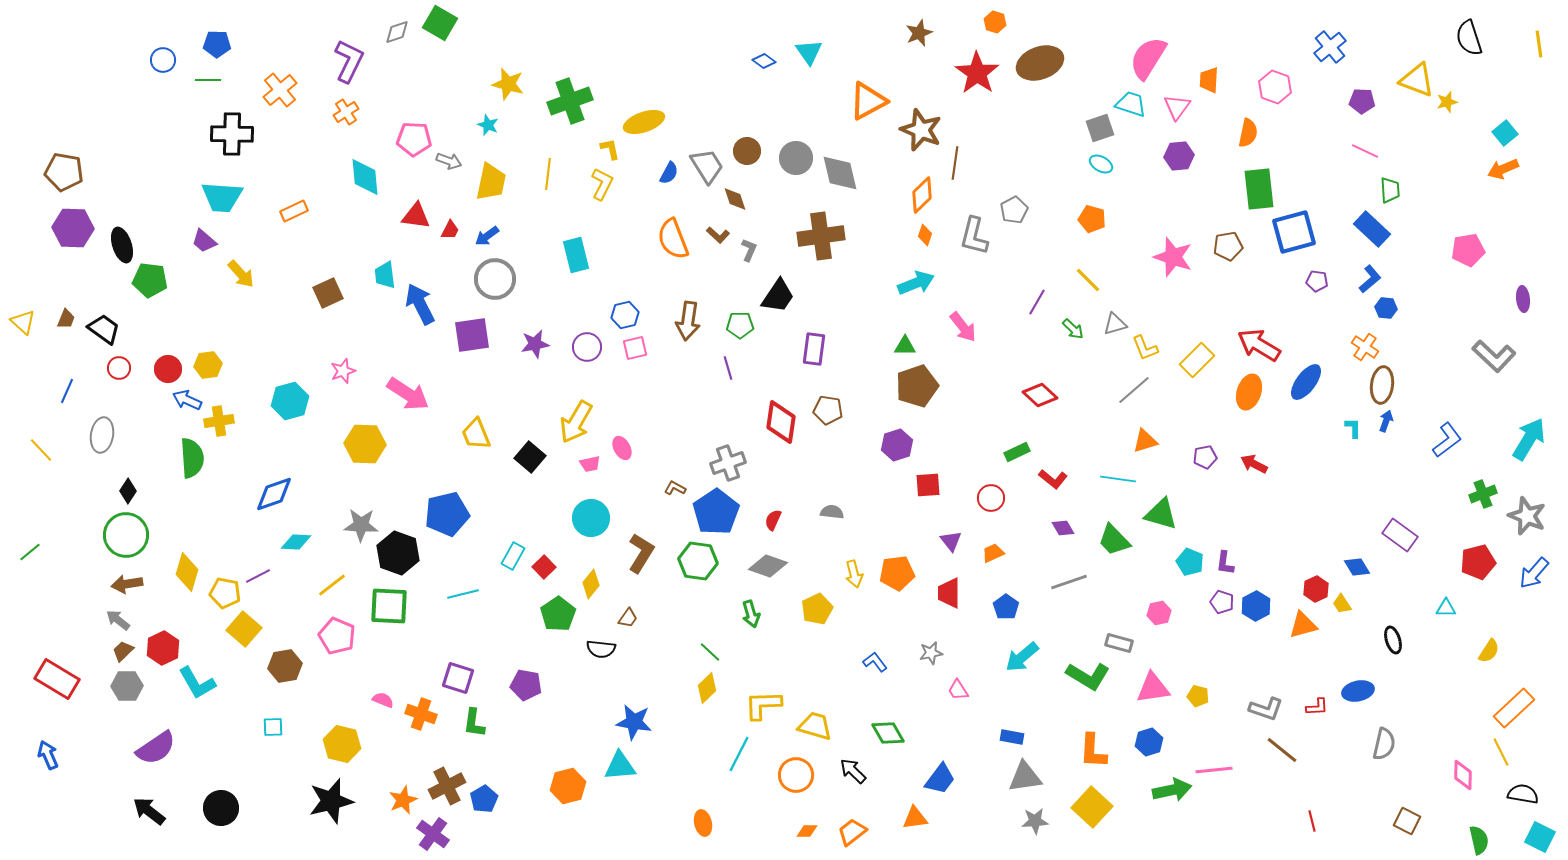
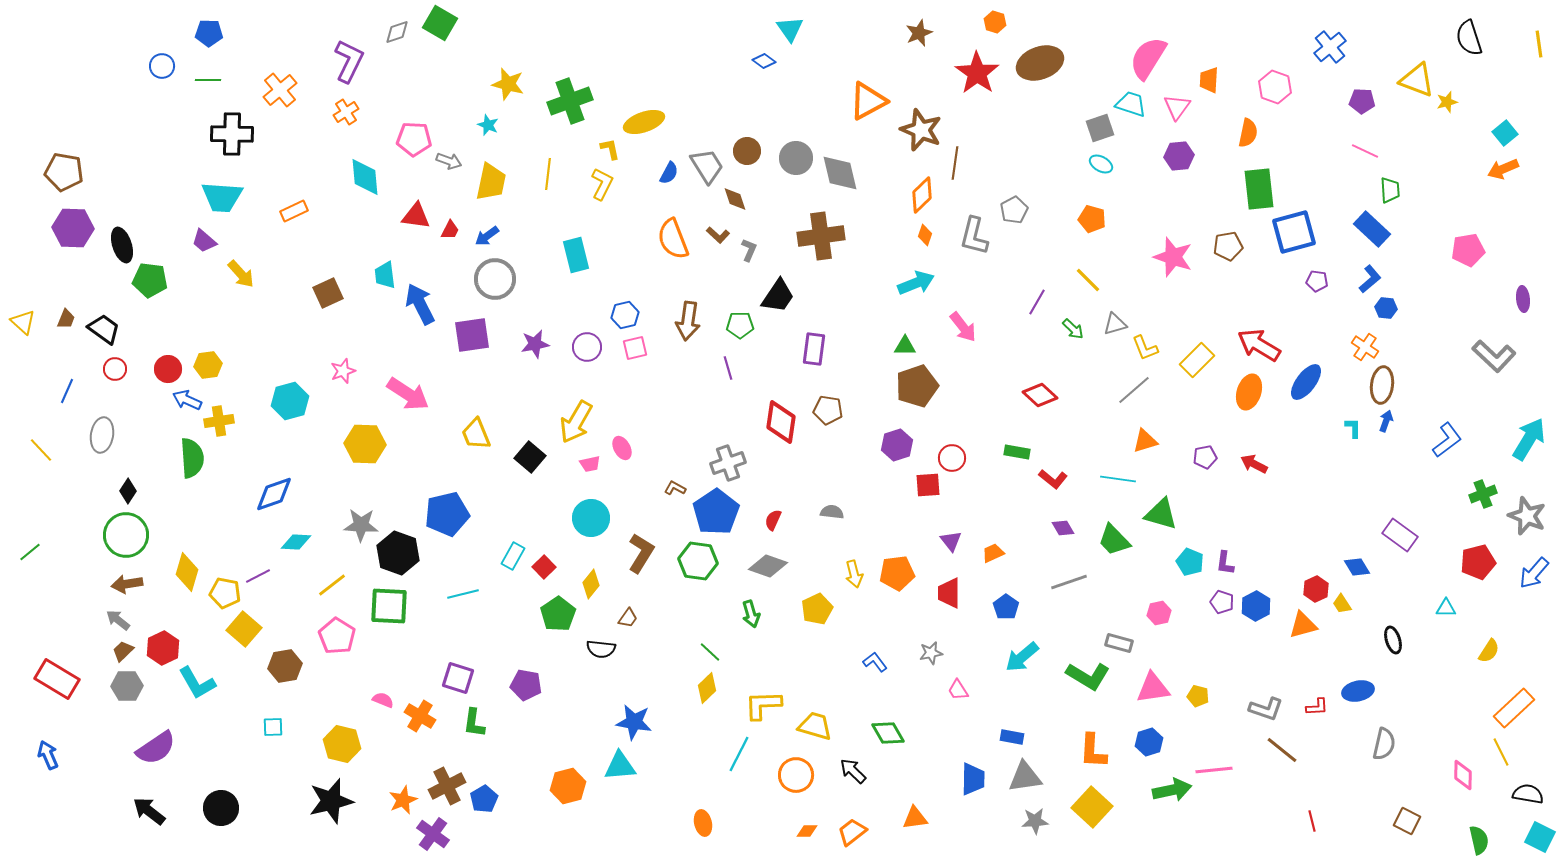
blue pentagon at (217, 44): moved 8 px left, 11 px up
cyan triangle at (809, 52): moved 19 px left, 23 px up
blue circle at (163, 60): moved 1 px left, 6 px down
red circle at (119, 368): moved 4 px left, 1 px down
green rectangle at (1017, 452): rotated 35 degrees clockwise
red circle at (991, 498): moved 39 px left, 40 px up
pink pentagon at (337, 636): rotated 9 degrees clockwise
orange cross at (421, 714): moved 1 px left, 2 px down; rotated 12 degrees clockwise
blue trapezoid at (940, 779): moved 33 px right; rotated 36 degrees counterclockwise
black semicircle at (1523, 794): moved 5 px right
